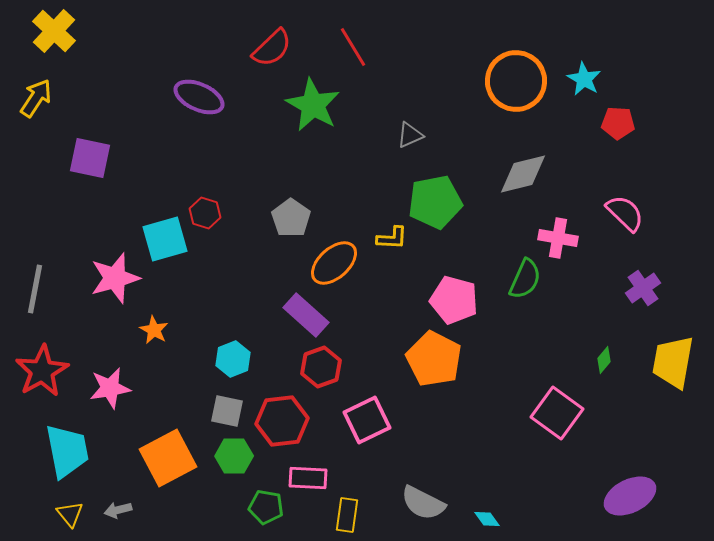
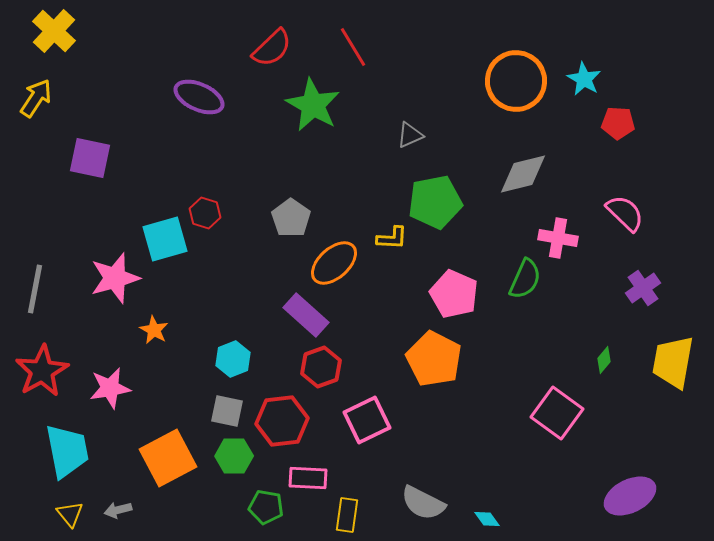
pink pentagon at (454, 300): moved 6 px up; rotated 9 degrees clockwise
